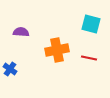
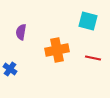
cyan square: moved 3 px left, 3 px up
purple semicircle: rotated 84 degrees counterclockwise
red line: moved 4 px right
